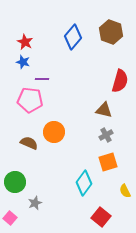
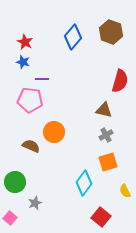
brown semicircle: moved 2 px right, 3 px down
